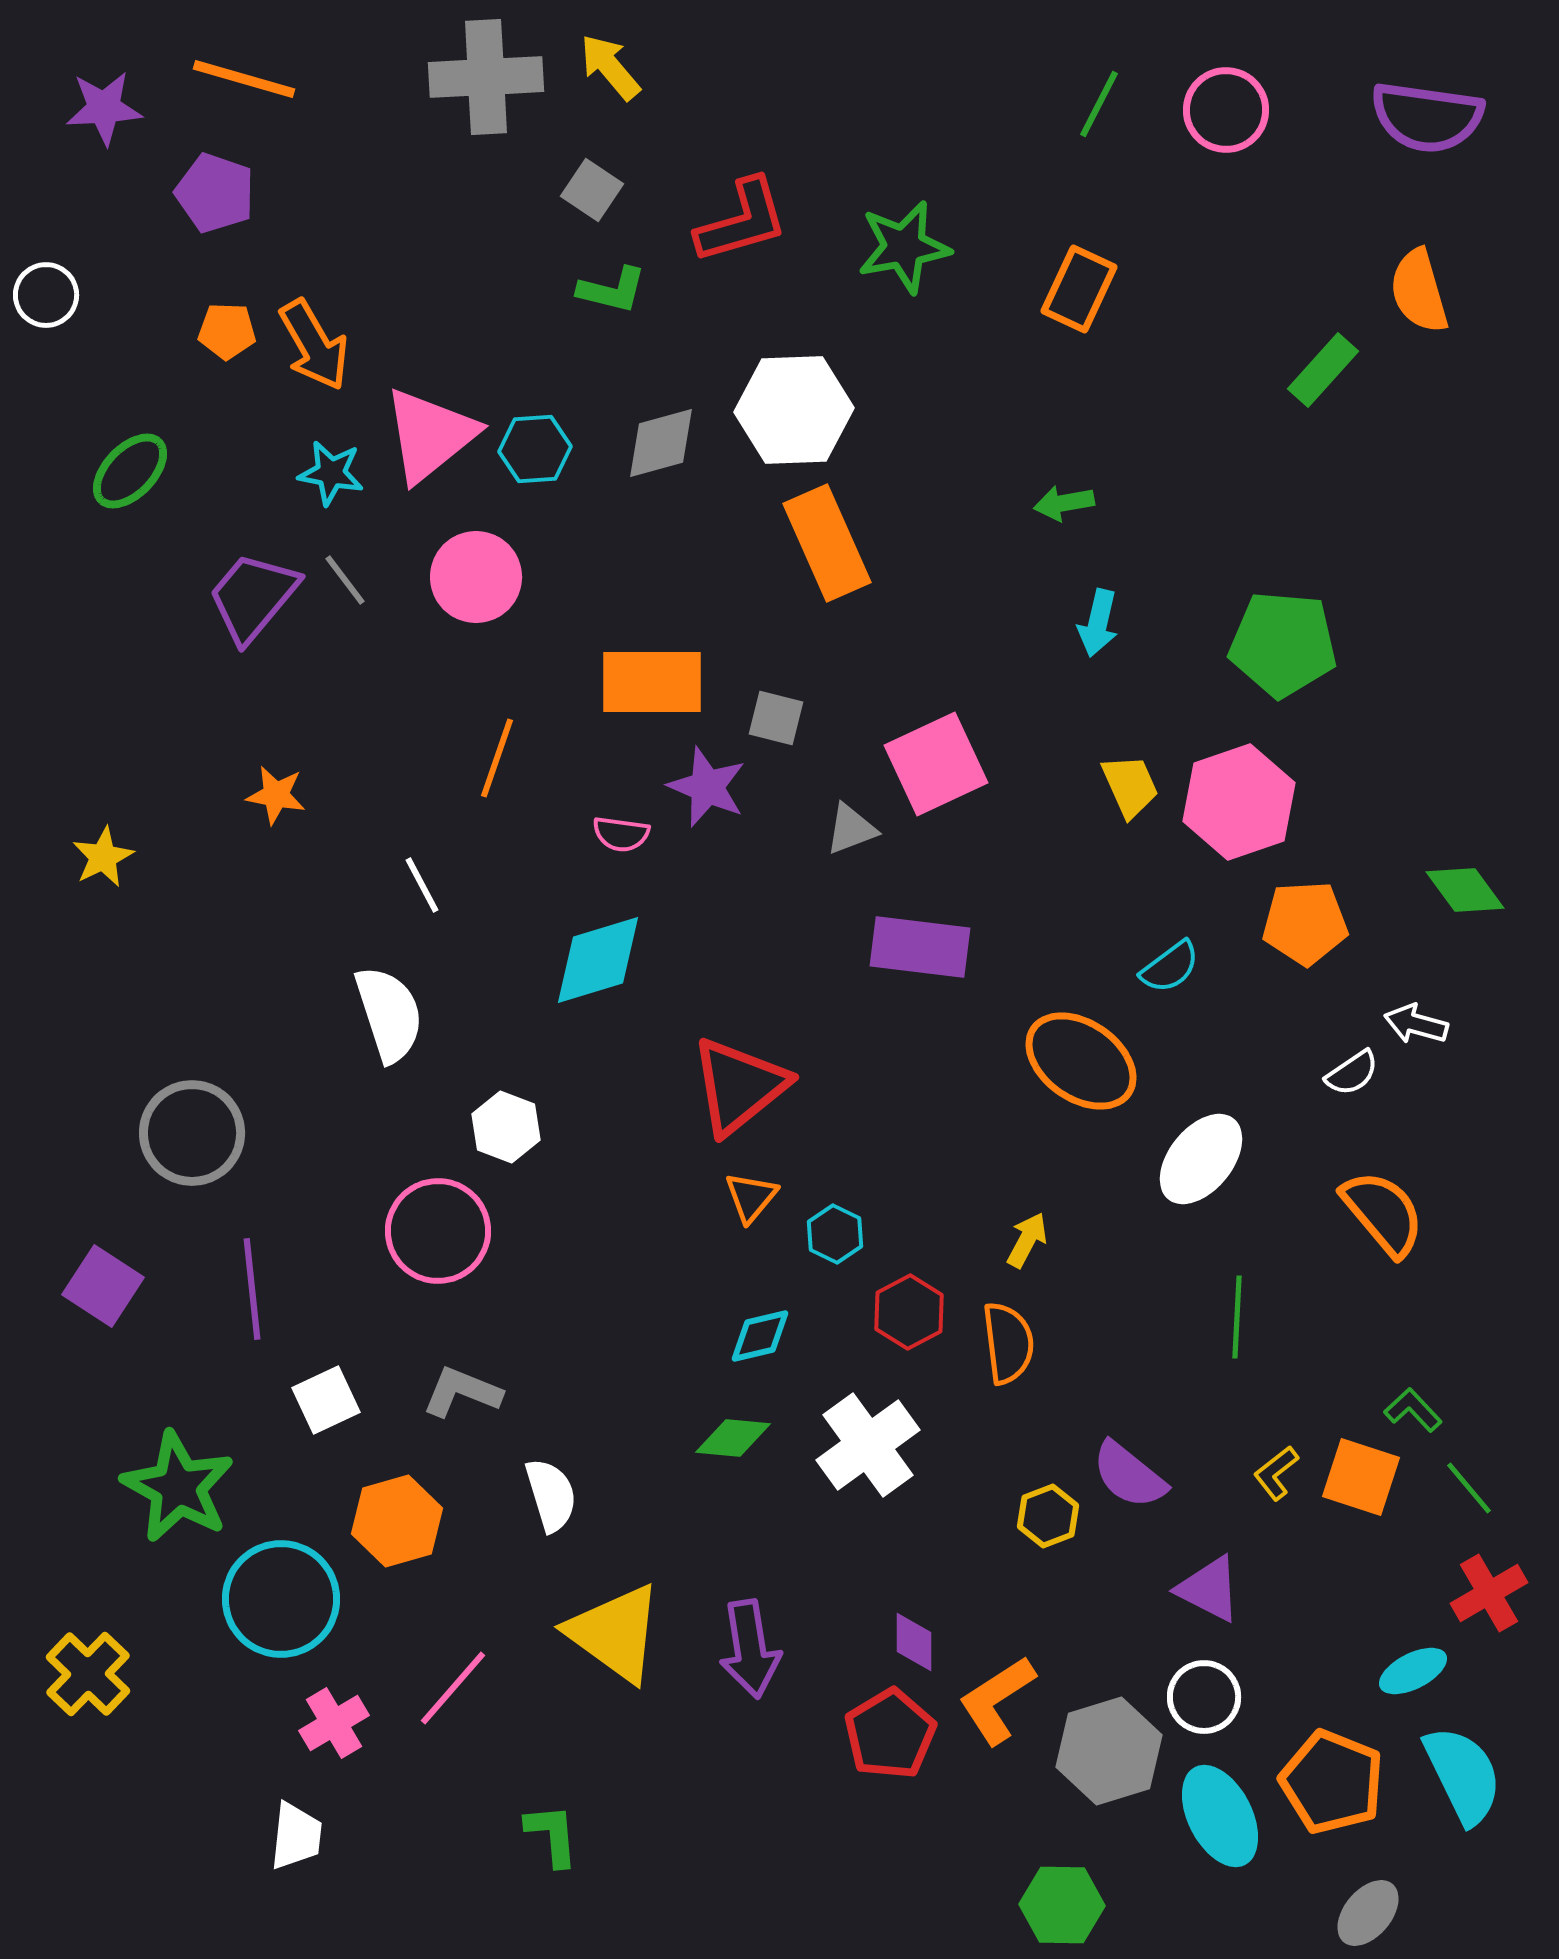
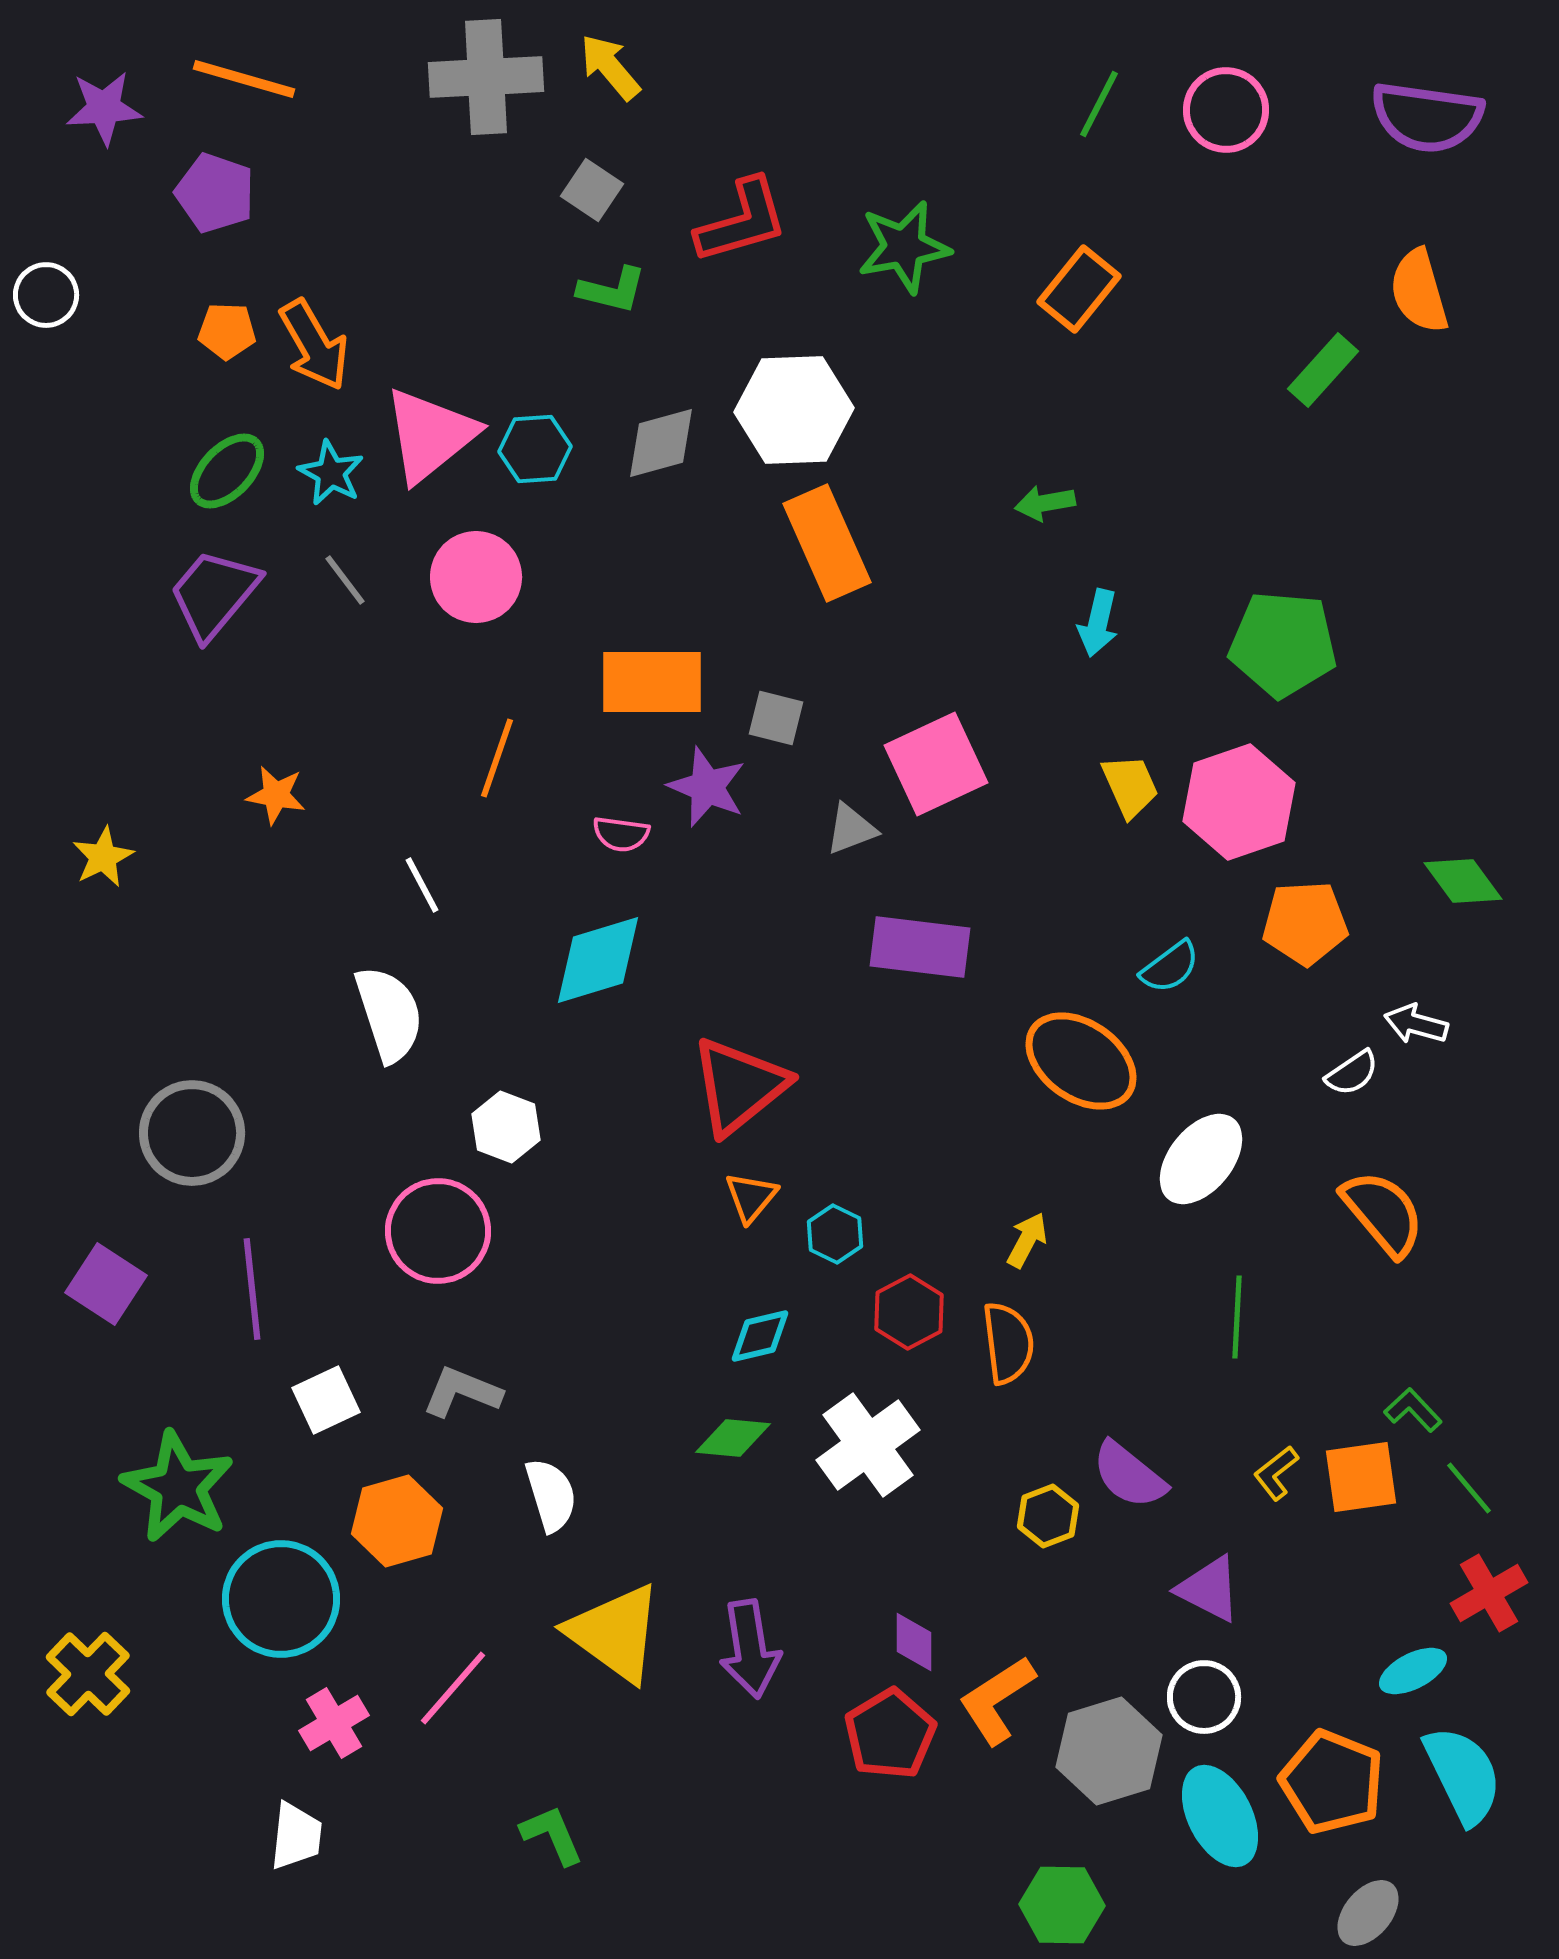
orange rectangle at (1079, 289): rotated 14 degrees clockwise
green ellipse at (130, 471): moved 97 px right
cyan star at (331, 473): rotated 18 degrees clockwise
green arrow at (1064, 503): moved 19 px left
purple trapezoid at (253, 597): moved 39 px left, 3 px up
green diamond at (1465, 890): moved 2 px left, 9 px up
purple square at (103, 1286): moved 3 px right, 2 px up
orange square at (1361, 1477): rotated 26 degrees counterclockwise
green L-shape at (552, 1835): rotated 18 degrees counterclockwise
